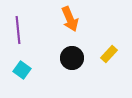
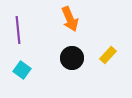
yellow rectangle: moved 1 px left, 1 px down
